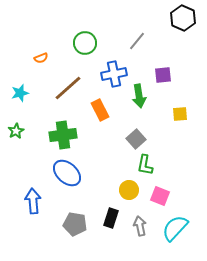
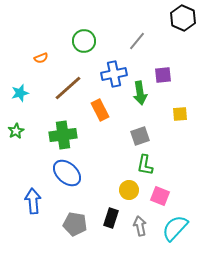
green circle: moved 1 px left, 2 px up
green arrow: moved 1 px right, 3 px up
gray square: moved 4 px right, 3 px up; rotated 24 degrees clockwise
